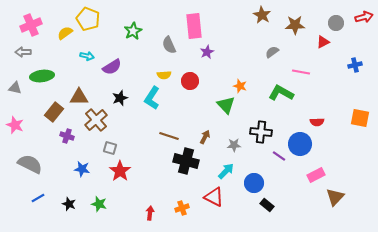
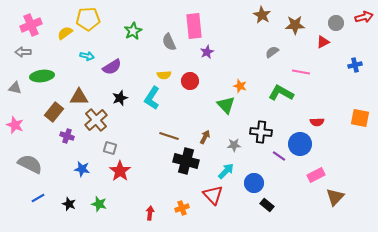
yellow pentagon at (88, 19): rotated 25 degrees counterclockwise
gray semicircle at (169, 45): moved 3 px up
red triangle at (214, 197): moved 1 px left, 2 px up; rotated 20 degrees clockwise
